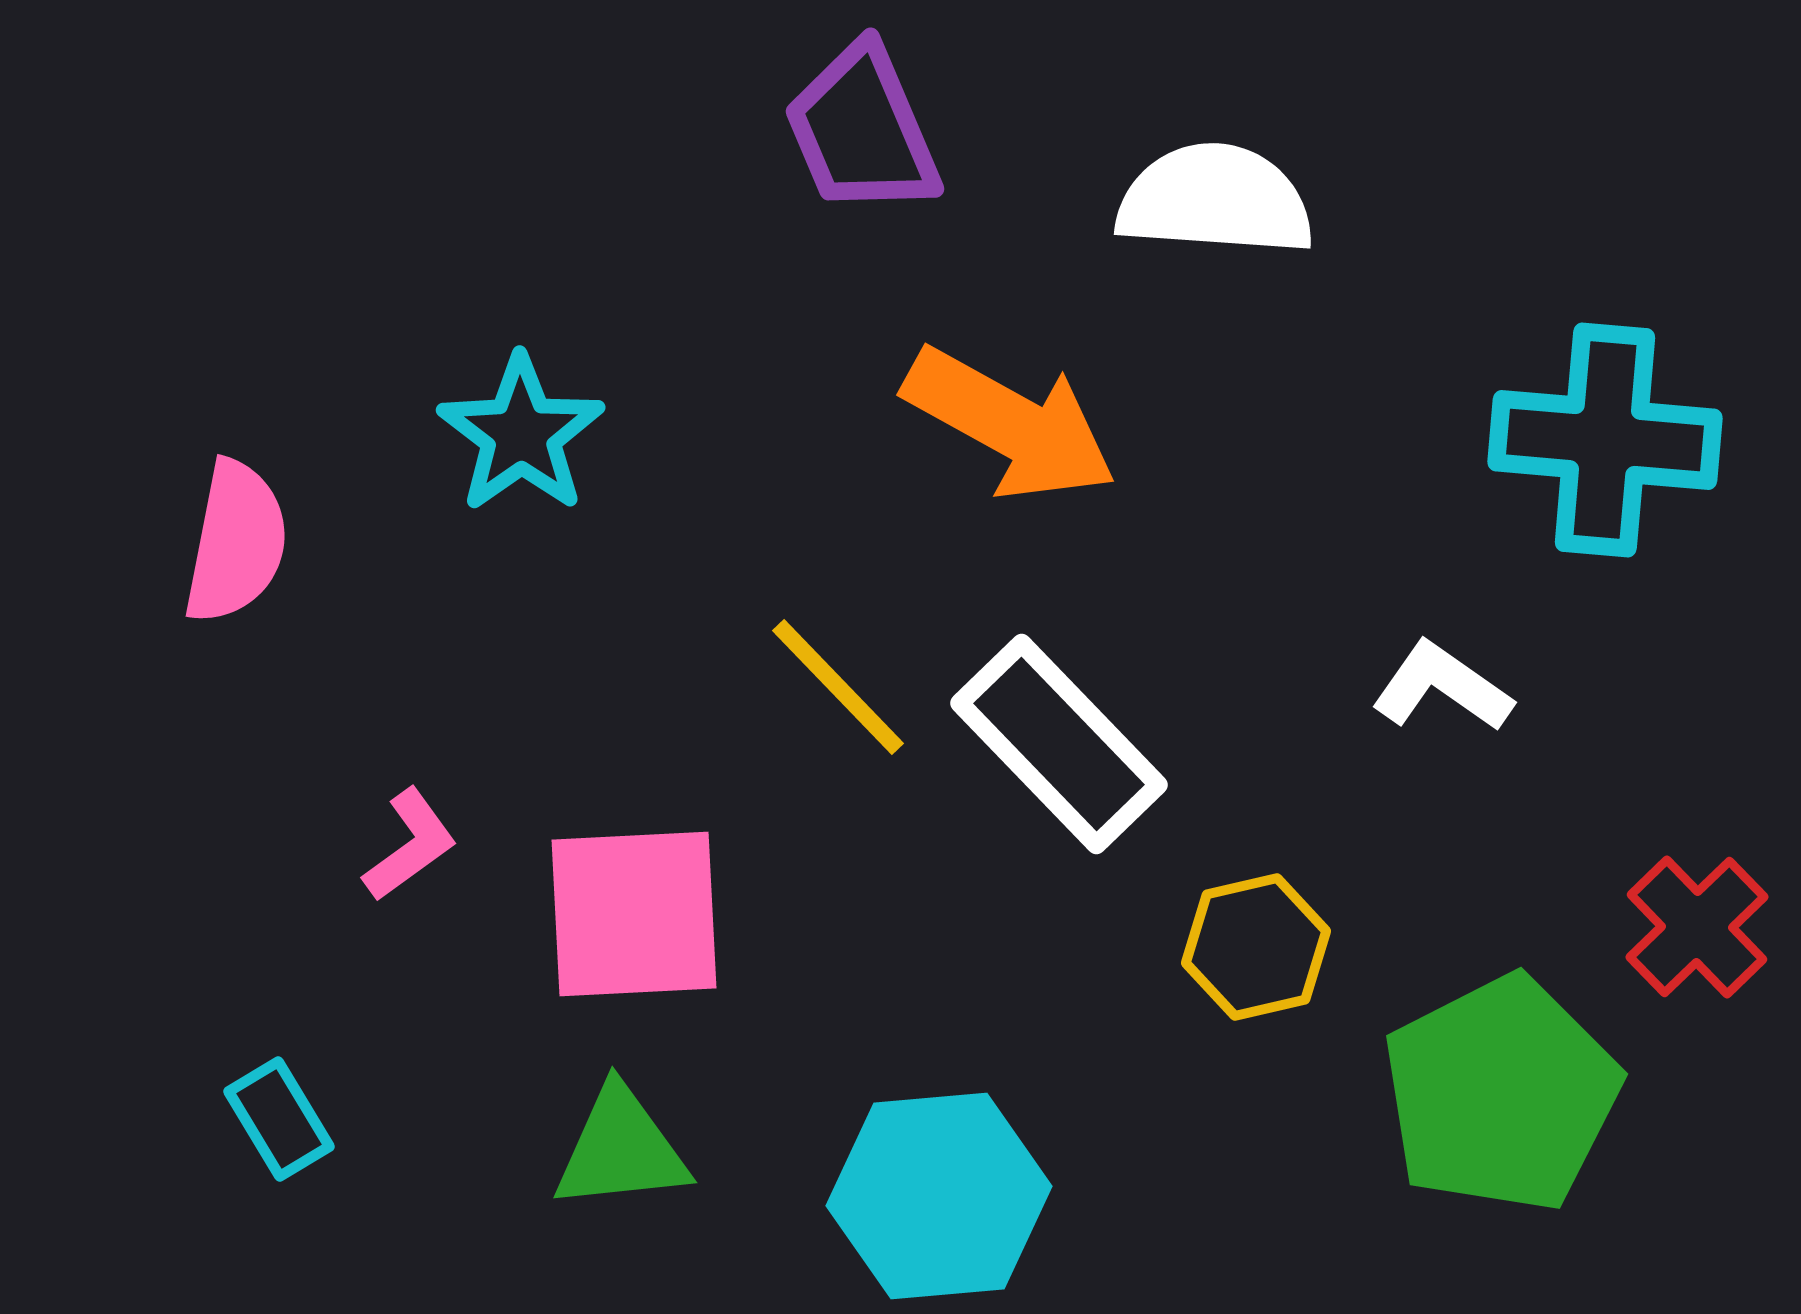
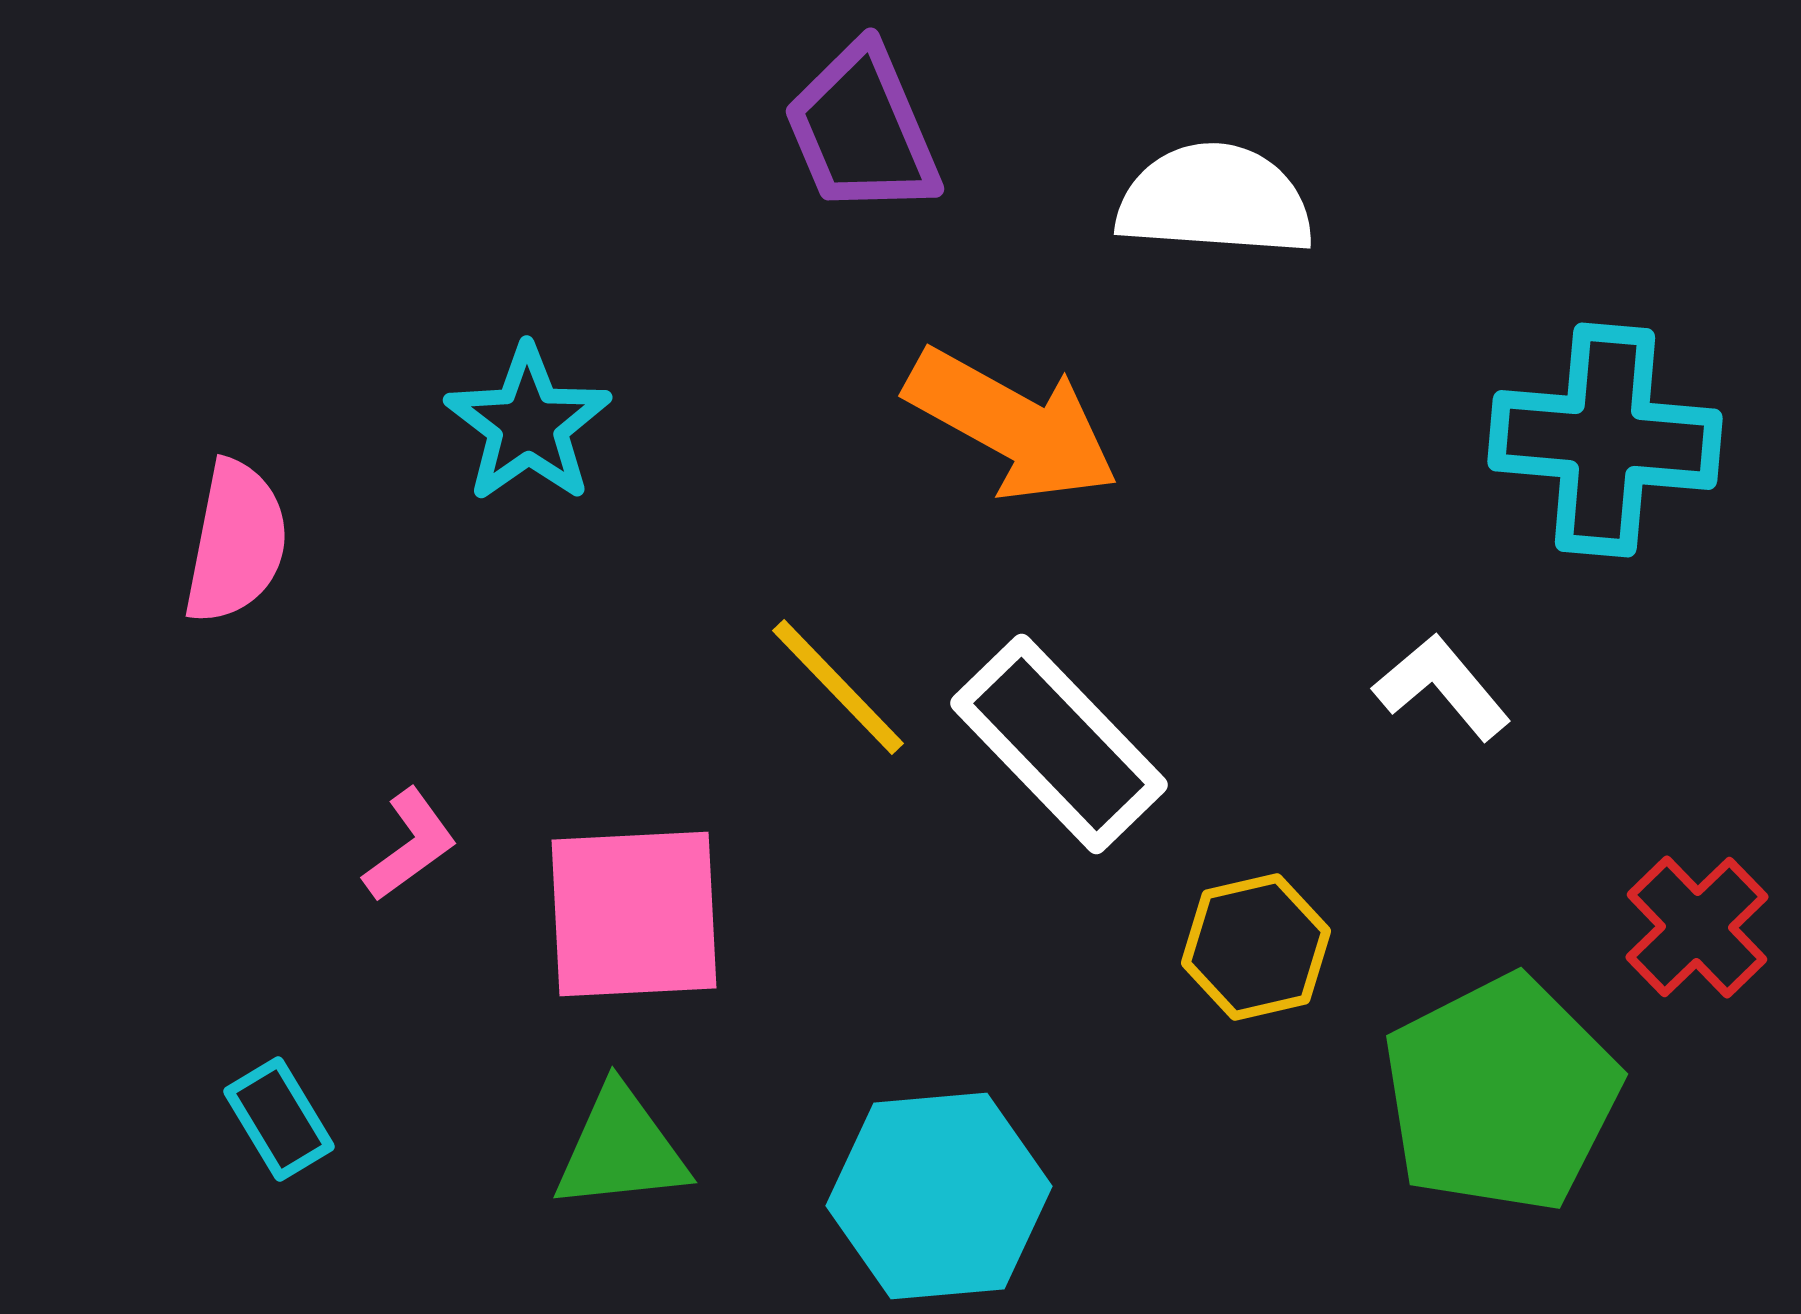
orange arrow: moved 2 px right, 1 px down
cyan star: moved 7 px right, 10 px up
white L-shape: rotated 15 degrees clockwise
